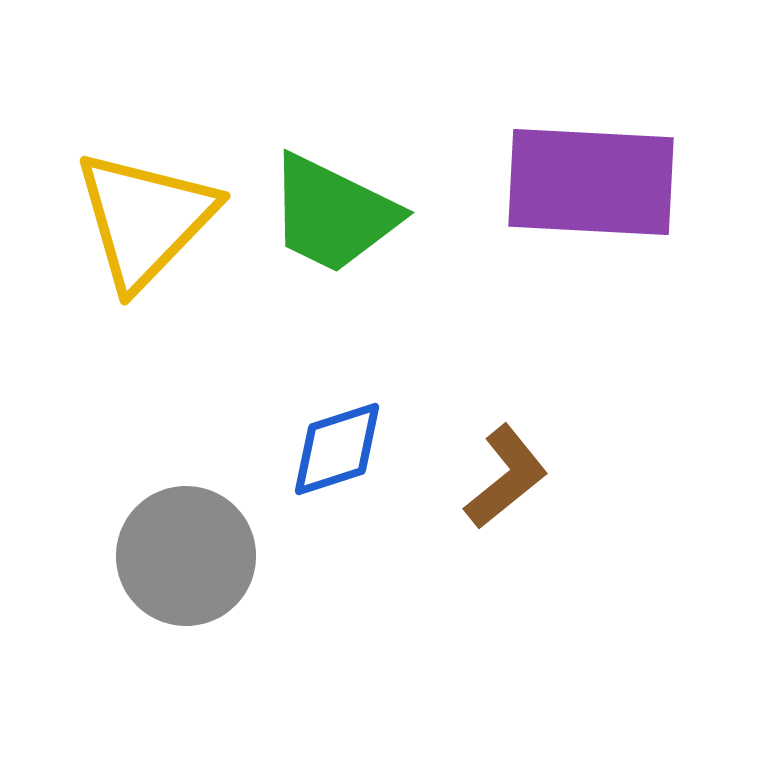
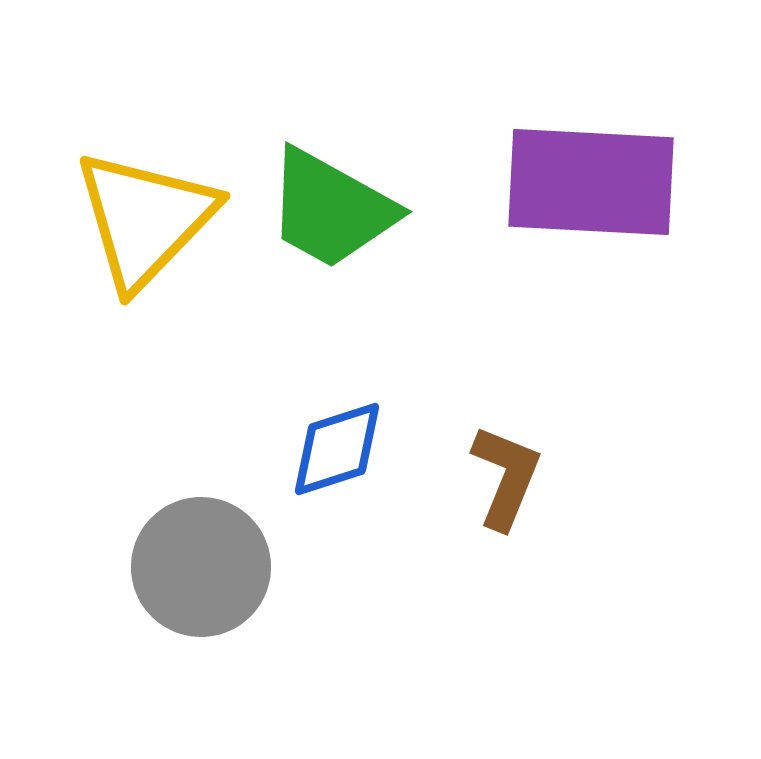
green trapezoid: moved 2 px left, 5 px up; rotated 3 degrees clockwise
brown L-shape: rotated 29 degrees counterclockwise
gray circle: moved 15 px right, 11 px down
